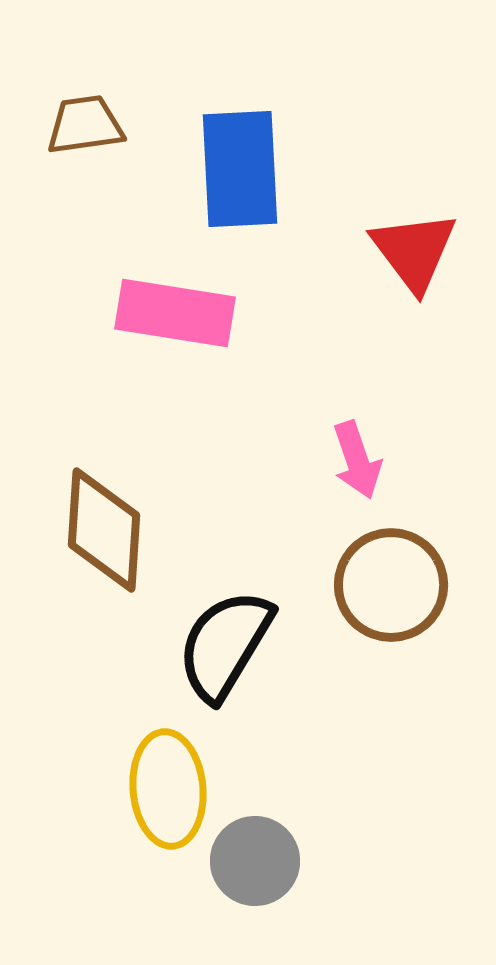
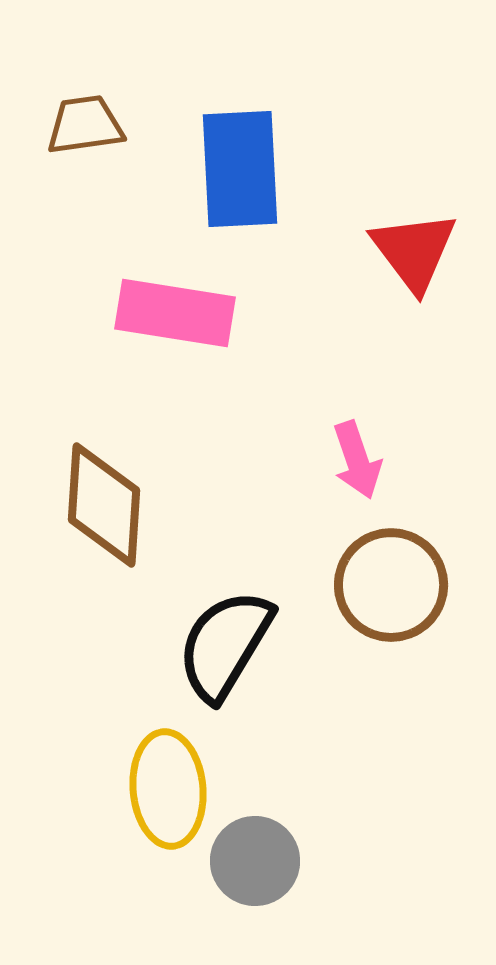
brown diamond: moved 25 px up
